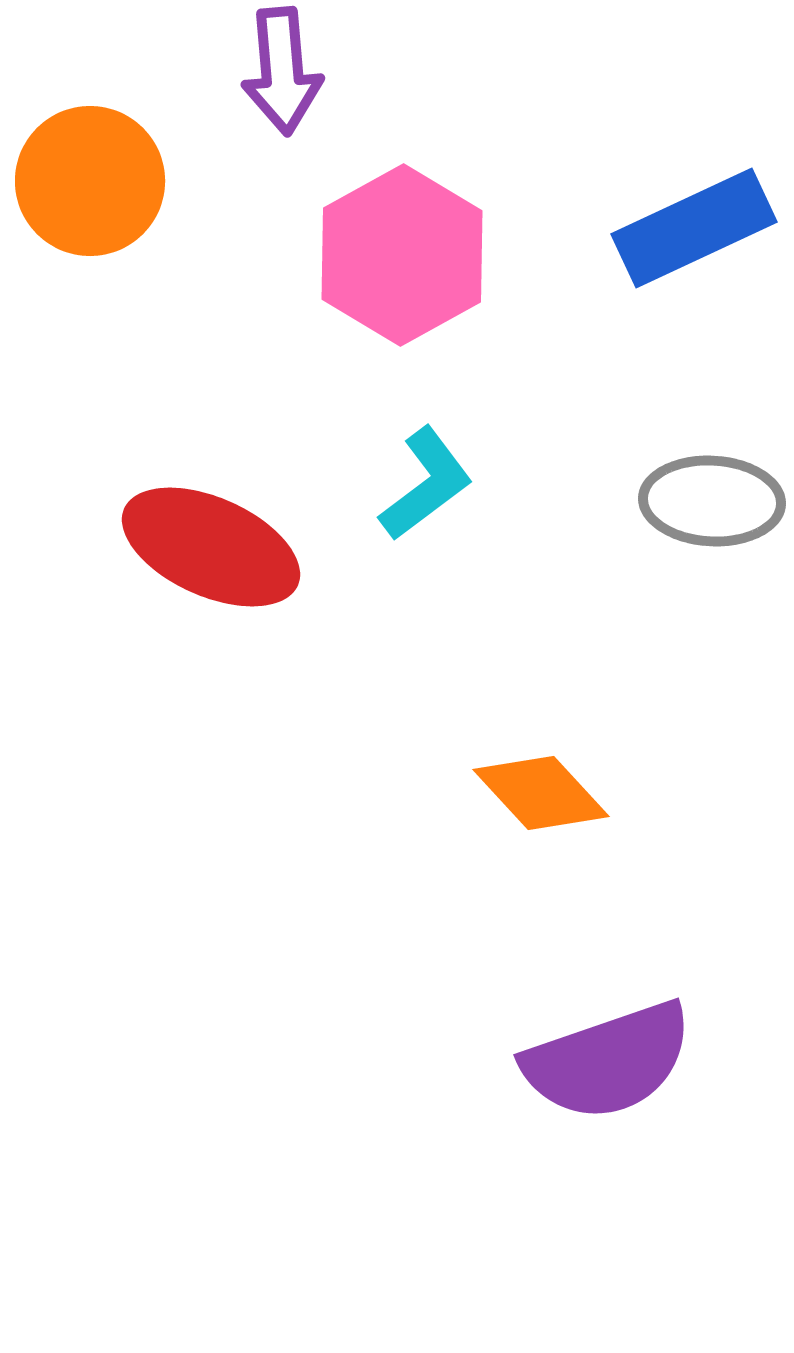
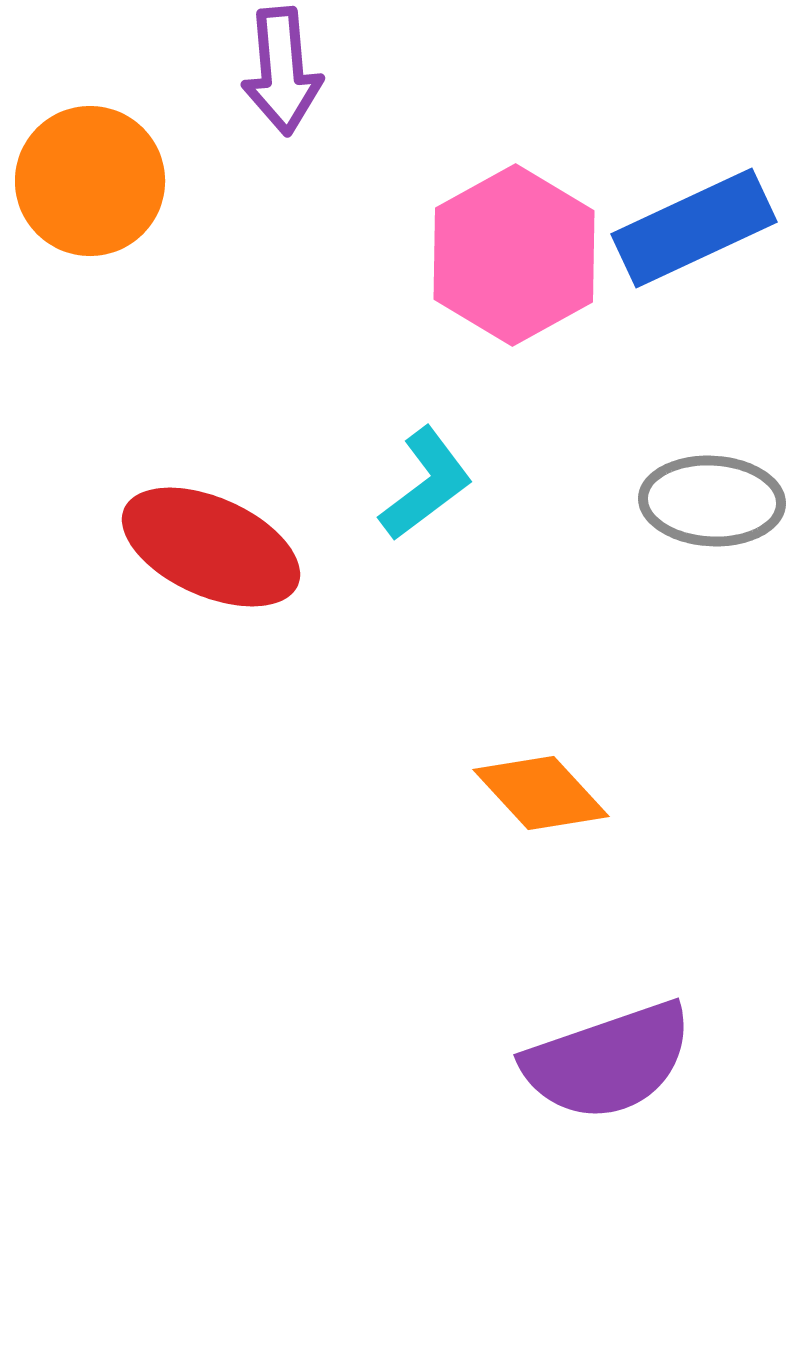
pink hexagon: moved 112 px right
